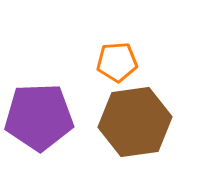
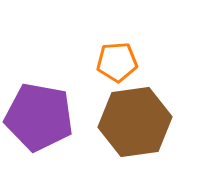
purple pentagon: rotated 12 degrees clockwise
